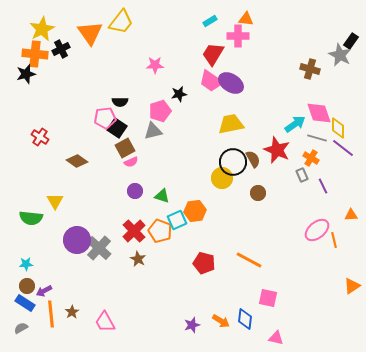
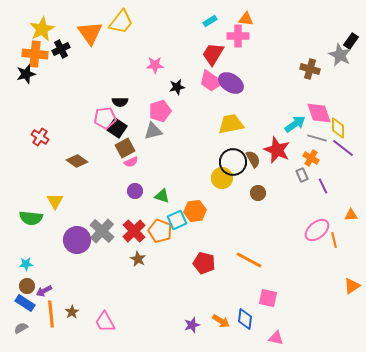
black star at (179, 94): moved 2 px left, 7 px up
gray cross at (99, 248): moved 3 px right, 17 px up
